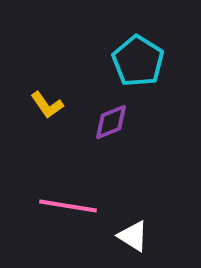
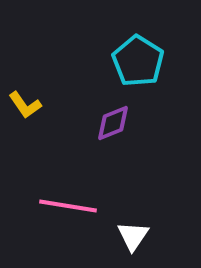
yellow L-shape: moved 22 px left
purple diamond: moved 2 px right, 1 px down
white triangle: rotated 32 degrees clockwise
